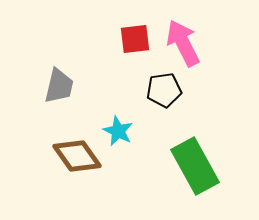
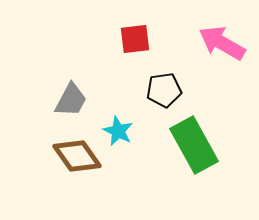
pink arrow: moved 39 px right; rotated 33 degrees counterclockwise
gray trapezoid: moved 12 px right, 14 px down; rotated 15 degrees clockwise
green rectangle: moved 1 px left, 21 px up
